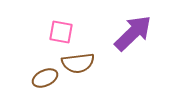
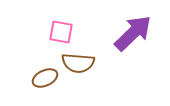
brown semicircle: rotated 12 degrees clockwise
